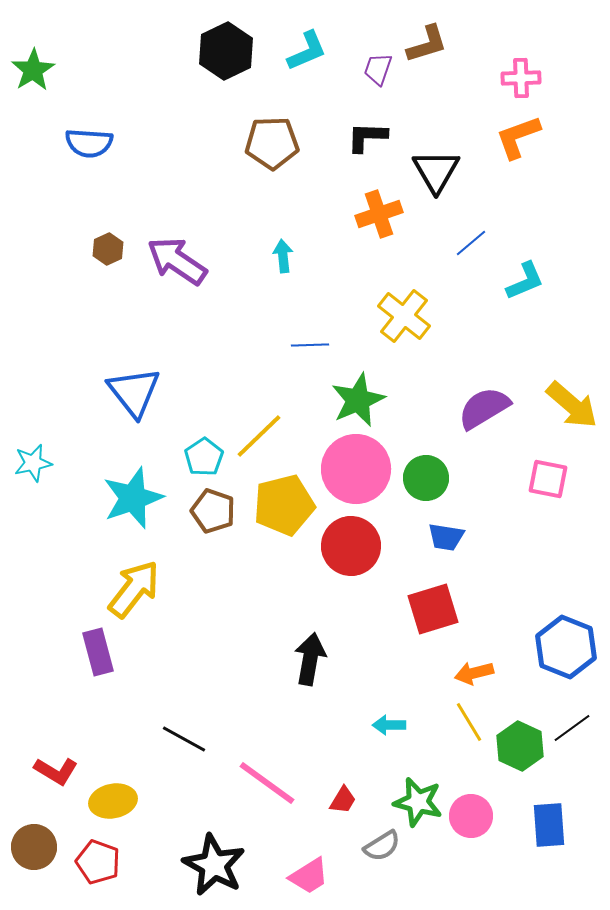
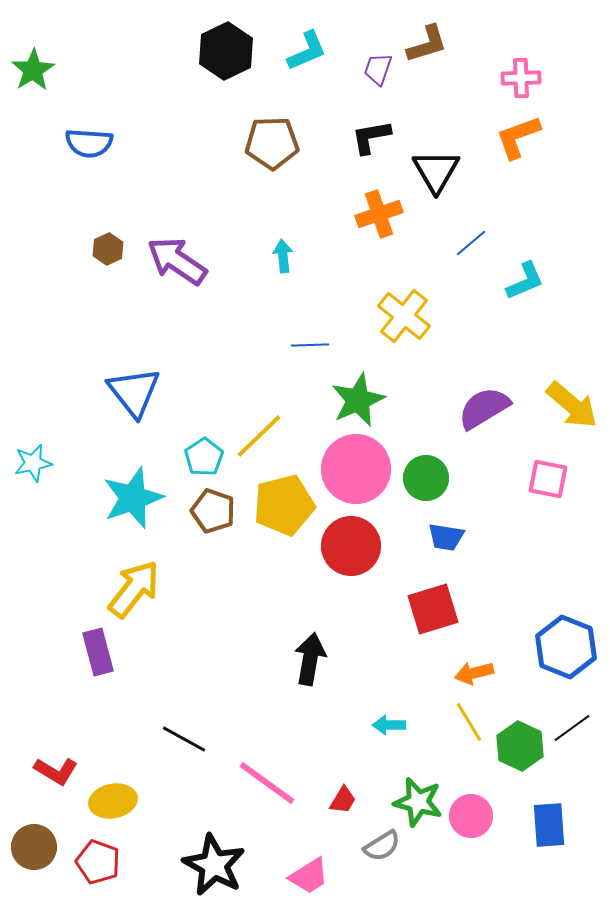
black L-shape at (367, 137): moved 4 px right; rotated 12 degrees counterclockwise
